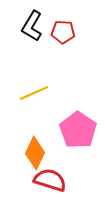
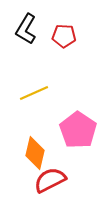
black L-shape: moved 6 px left, 3 px down
red pentagon: moved 1 px right, 4 px down
orange diamond: rotated 12 degrees counterclockwise
red semicircle: rotated 44 degrees counterclockwise
